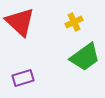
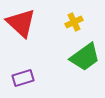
red triangle: moved 1 px right, 1 px down
